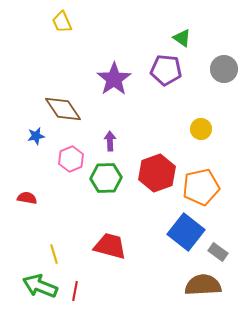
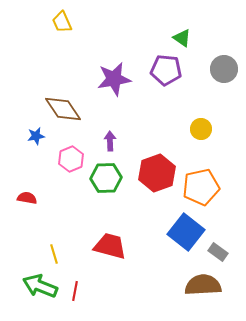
purple star: rotated 24 degrees clockwise
